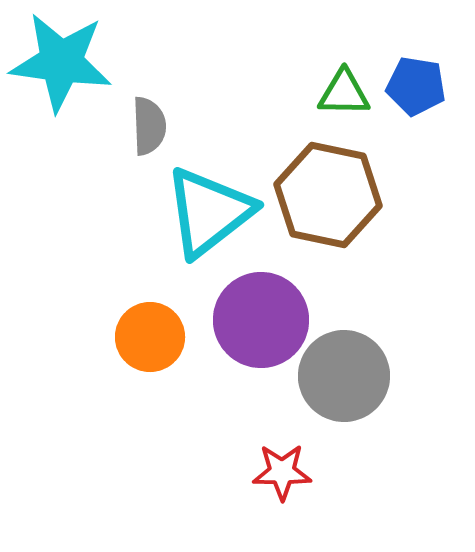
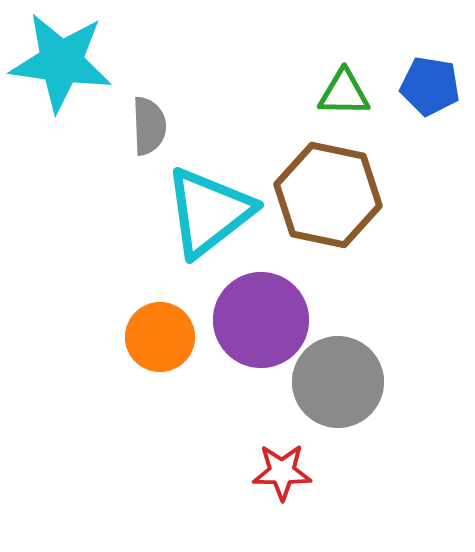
blue pentagon: moved 14 px right
orange circle: moved 10 px right
gray circle: moved 6 px left, 6 px down
